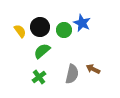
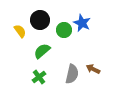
black circle: moved 7 px up
